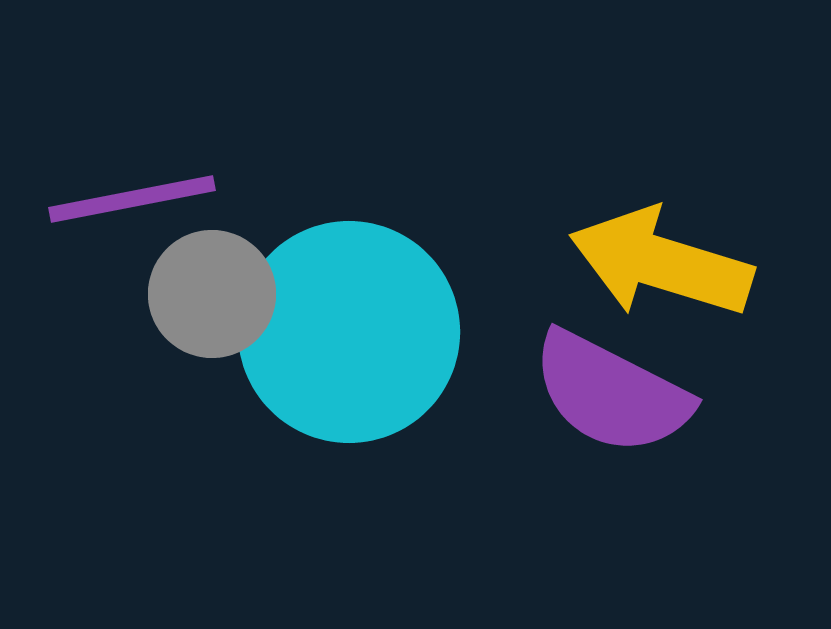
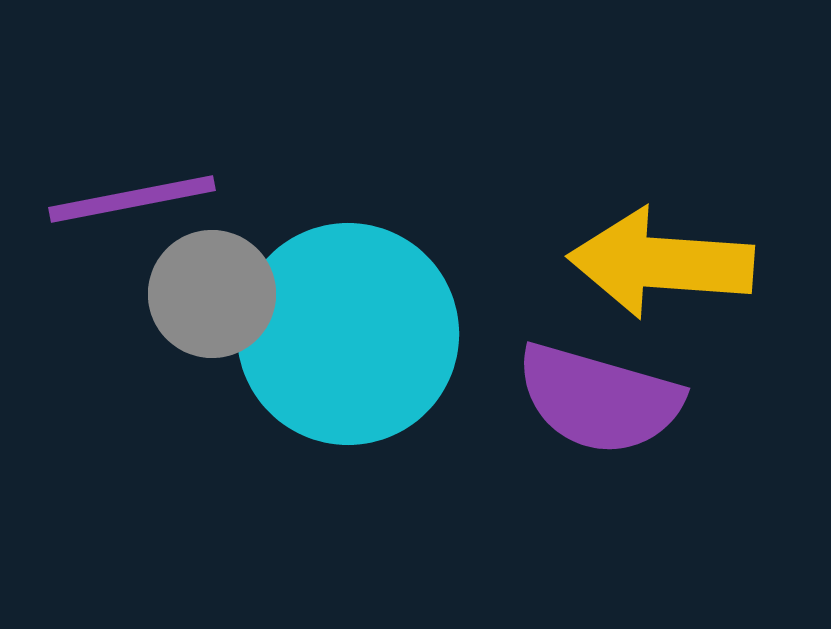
yellow arrow: rotated 13 degrees counterclockwise
cyan circle: moved 1 px left, 2 px down
purple semicircle: moved 12 px left, 6 px down; rotated 11 degrees counterclockwise
